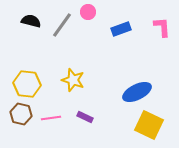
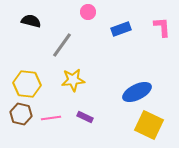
gray line: moved 20 px down
yellow star: rotated 25 degrees counterclockwise
